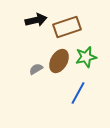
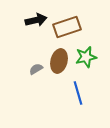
brown ellipse: rotated 15 degrees counterclockwise
blue line: rotated 45 degrees counterclockwise
